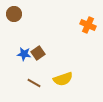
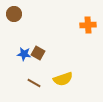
orange cross: rotated 28 degrees counterclockwise
brown square: rotated 24 degrees counterclockwise
